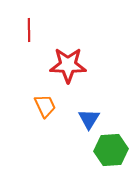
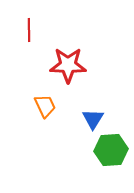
blue triangle: moved 4 px right
